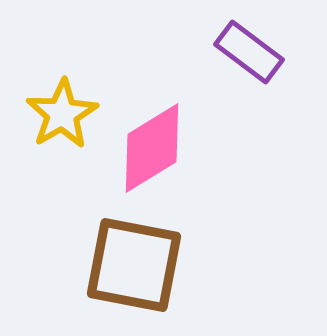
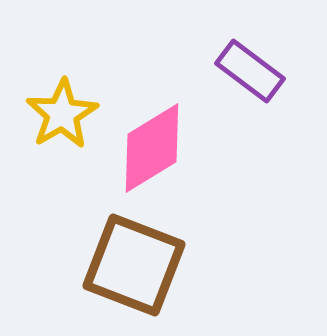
purple rectangle: moved 1 px right, 19 px down
brown square: rotated 10 degrees clockwise
